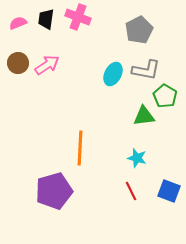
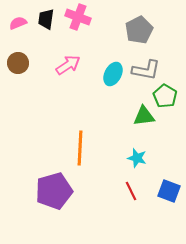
pink arrow: moved 21 px right
